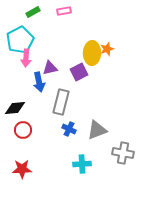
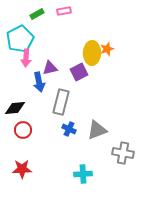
green rectangle: moved 4 px right, 2 px down
cyan pentagon: moved 1 px up
cyan cross: moved 1 px right, 10 px down
